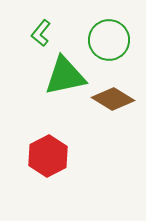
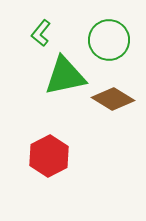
red hexagon: moved 1 px right
